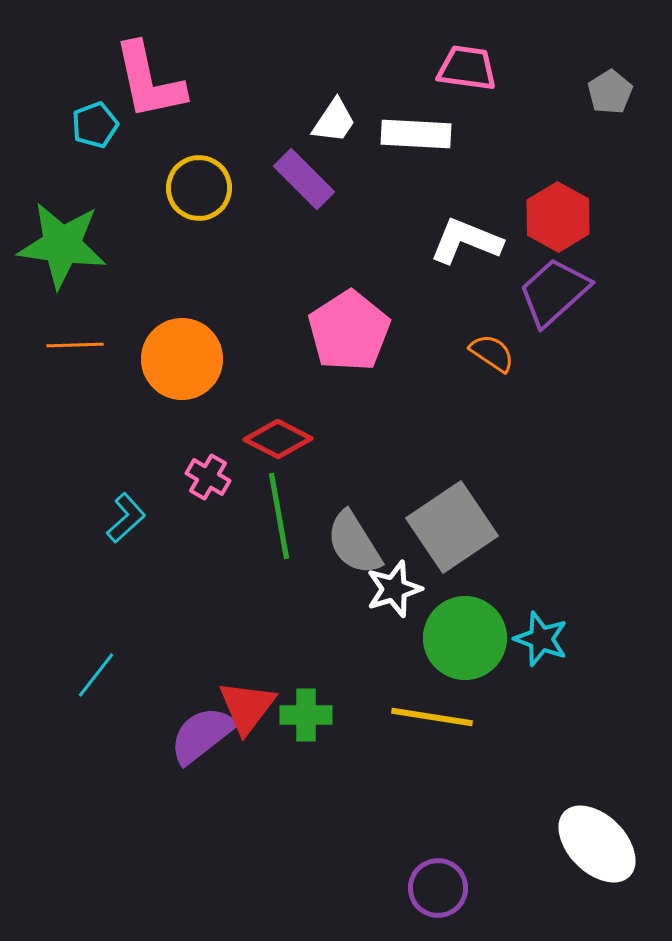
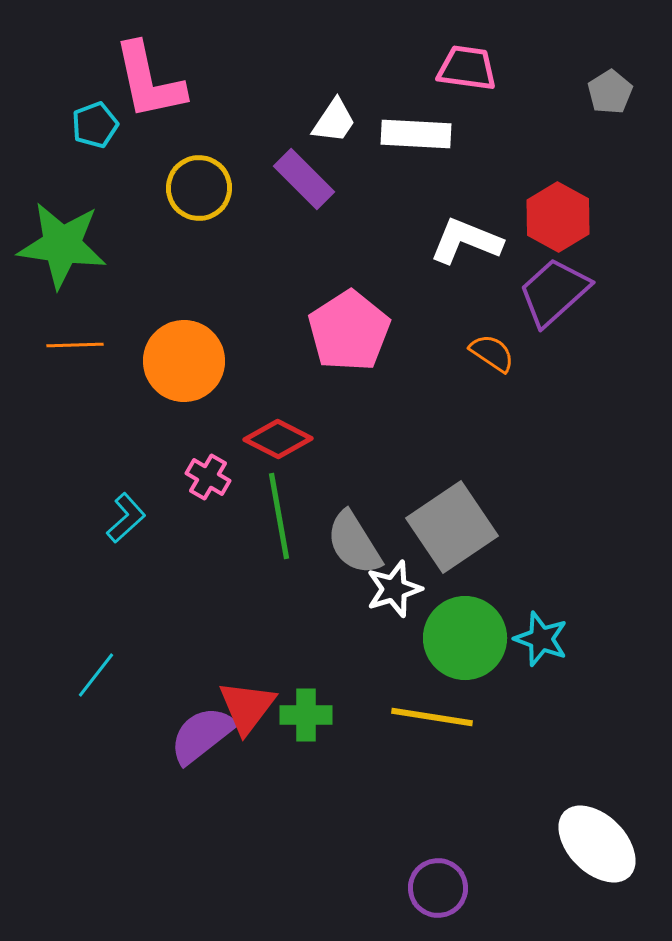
orange circle: moved 2 px right, 2 px down
